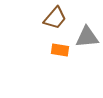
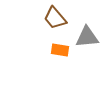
brown trapezoid: rotated 100 degrees clockwise
